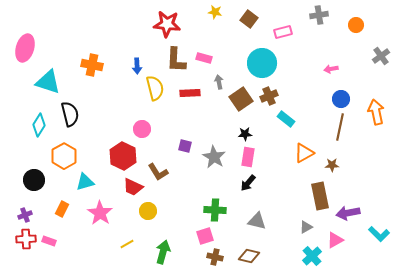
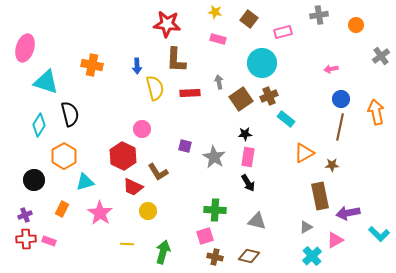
pink rectangle at (204, 58): moved 14 px right, 19 px up
cyan triangle at (48, 82): moved 2 px left
black arrow at (248, 183): rotated 72 degrees counterclockwise
yellow line at (127, 244): rotated 32 degrees clockwise
